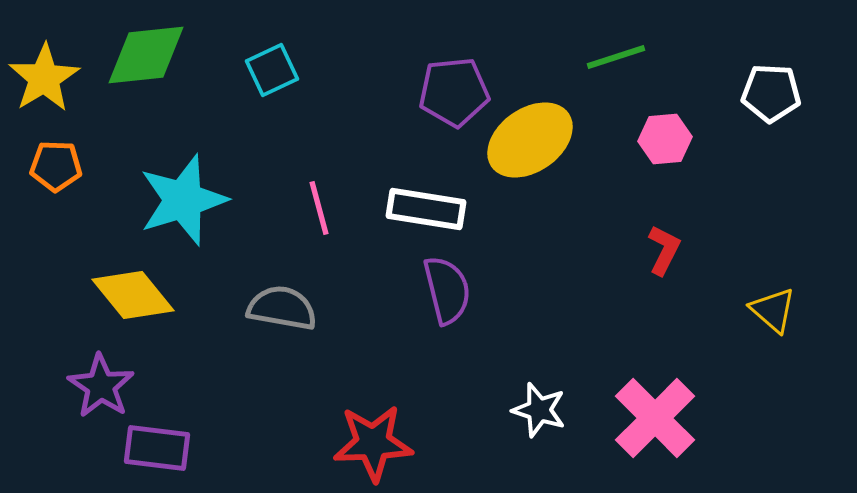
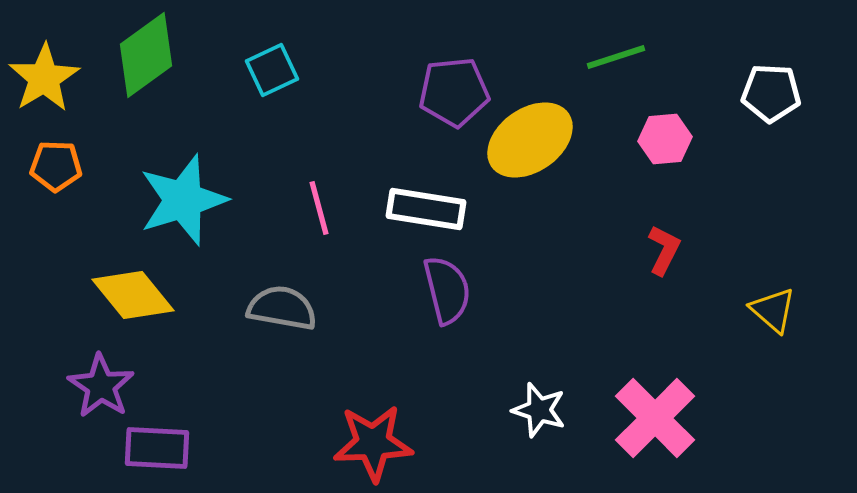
green diamond: rotated 30 degrees counterclockwise
purple rectangle: rotated 4 degrees counterclockwise
